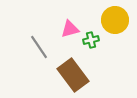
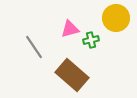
yellow circle: moved 1 px right, 2 px up
gray line: moved 5 px left
brown rectangle: moved 1 px left; rotated 12 degrees counterclockwise
